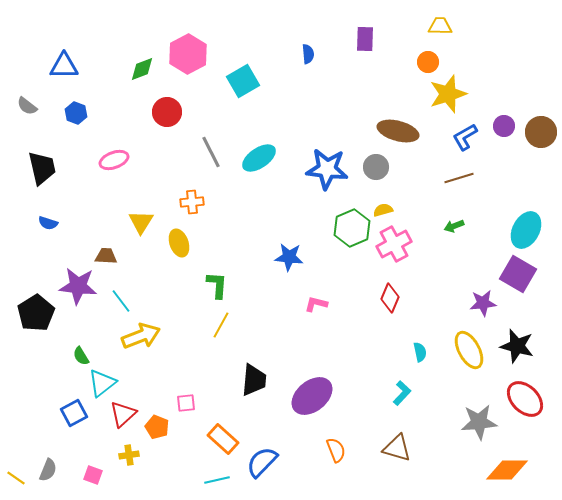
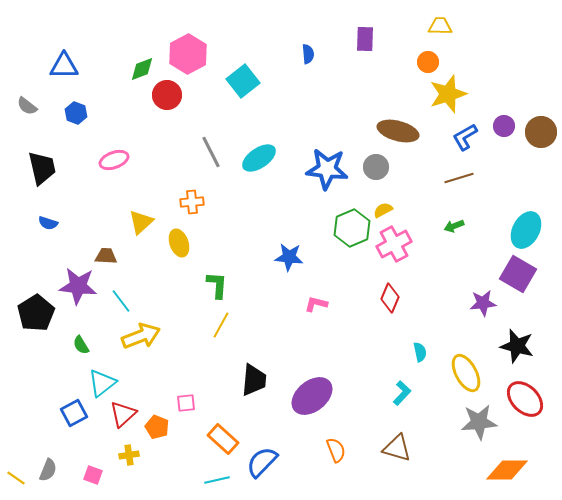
cyan square at (243, 81): rotated 8 degrees counterclockwise
red circle at (167, 112): moved 17 px up
yellow semicircle at (383, 210): rotated 12 degrees counterclockwise
yellow triangle at (141, 222): rotated 16 degrees clockwise
yellow ellipse at (469, 350): moved 3 px left, 23 px down
green semicircle at (81, 356): moved 11 px up
